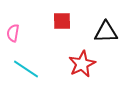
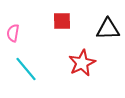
black triangle: moved 2 px right, 3 px up
red star: moved 1 px up
cyan line: rotated 16 degrees clockwise
